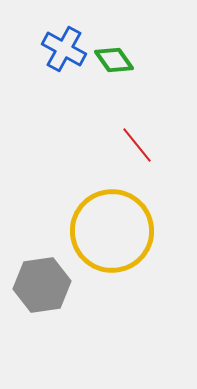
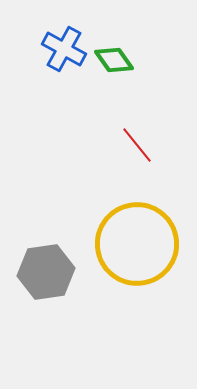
yellow circle: moved 25 px right, 13 px down
gray hexagon: moved 4 px right, 13 px up
